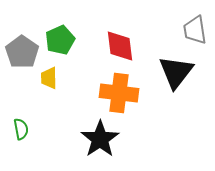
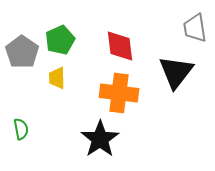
gray trapezoid: moved 2 px up
yellow trapezoid: moved 8 px right
